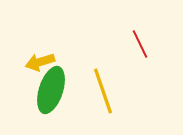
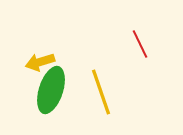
yellow line: moved 2 px left, 1 px down
